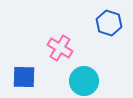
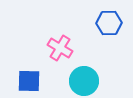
blue hexagon: rotated 20 degrees counterclockwise
blue square: moved 5 px right, 4 px down
